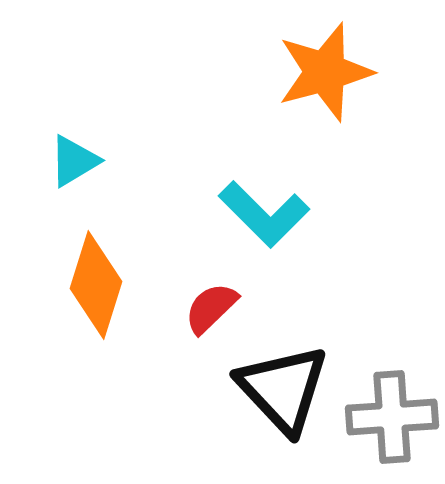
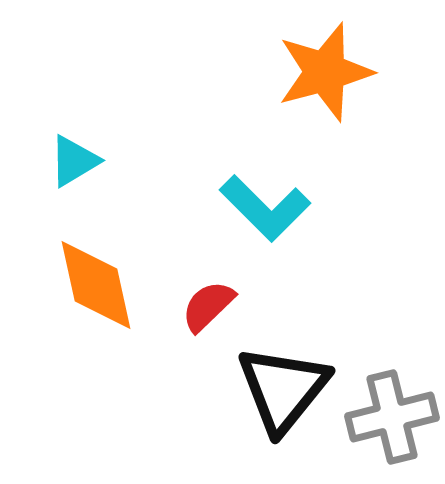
cyan L-shape: moved 1 px right, 6 px up
orange diamond: rotated 30 degrees counterclockwise
red semicircle: moved 3 px left, 2 px up
black triangle: rotated 22 degrees clockwise
gray cross: rotated 10 degrees counterclockwise
